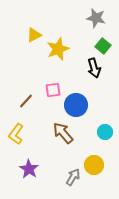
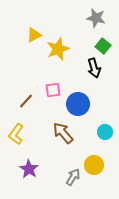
blue circle: moved 2 px right, 1 px up
